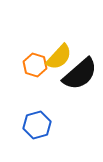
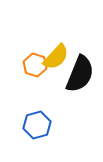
yellow semicircle: moved 3 px left
black semicircle: rotated 27 degrees counterclockwise
